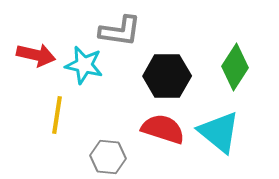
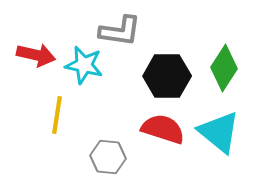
green diamond: moved 11 px left, 1 px down
